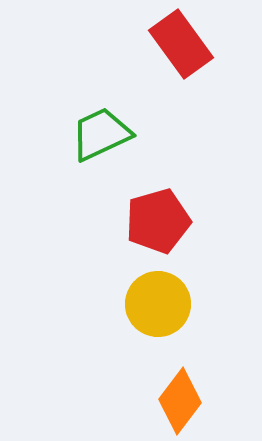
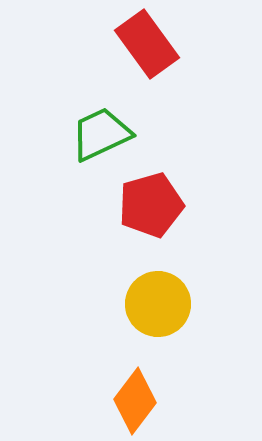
red rectangle: moved 34 px left
red pentagon: moved 7 px left, 16 px up
orange diamond: moved 45 px left
